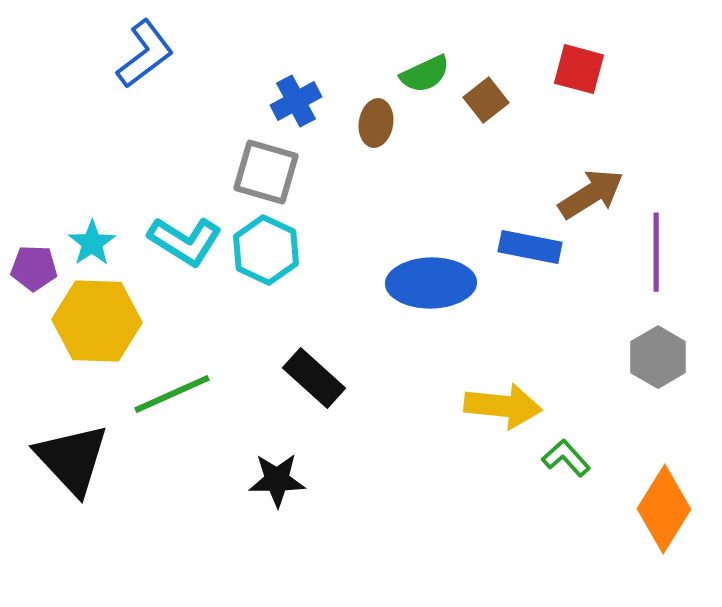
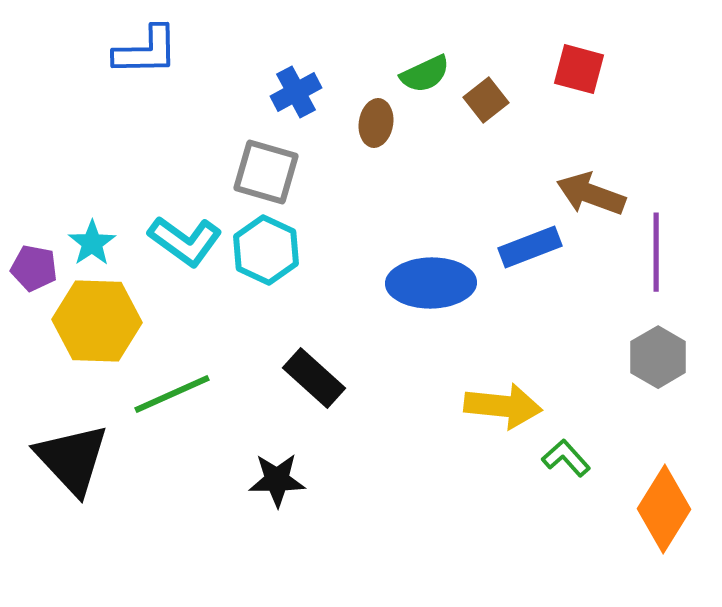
blue L-shape: moved 1 px right, 3 px up; rotated 36 degrees clockwise
blue cross: moved 9 px up
brown arrow: rotated 128 degrees counterclockwise
cyan L-shape: rotated 4 degrees clockwise
blue rectangle: rotated 32 degrees counterclockwise
purple pentagon: rotated 9 degrees clockwise
